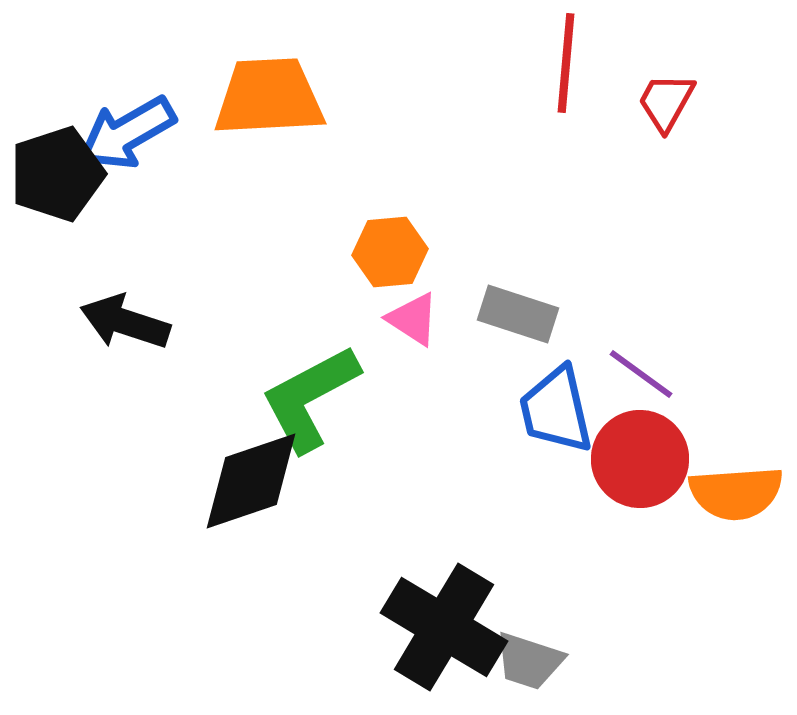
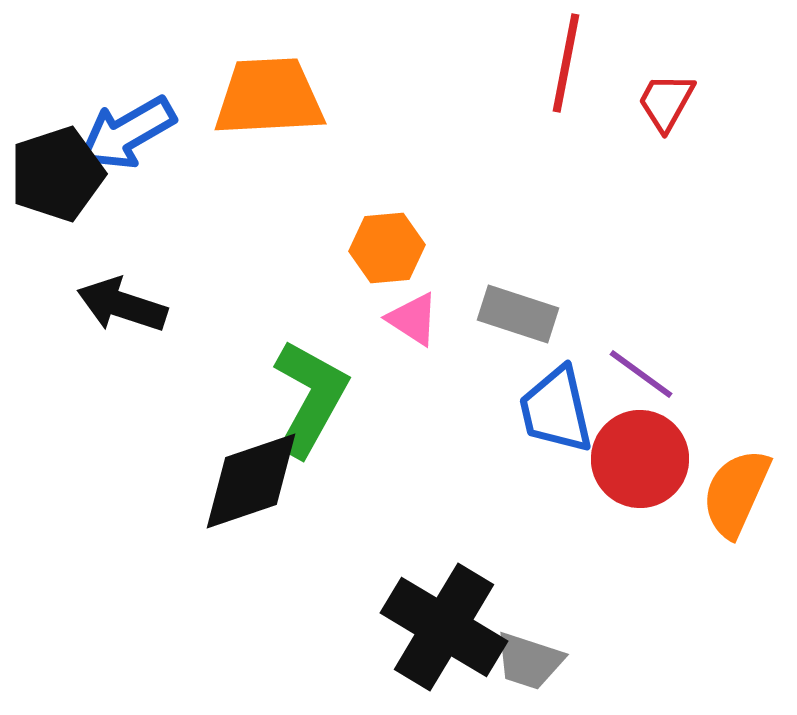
red line: rotated 6 degrees clockwise
orange hexagon: moved 3 px left, 4 px up
black arrow: moved 3 px left, 17 px up
green L-shape: rotated 147 degrees clockwise
orange semicircle: rotated 118 degrees clockwise
